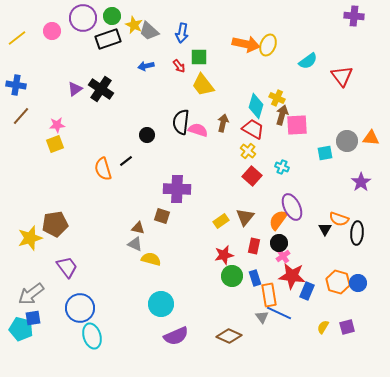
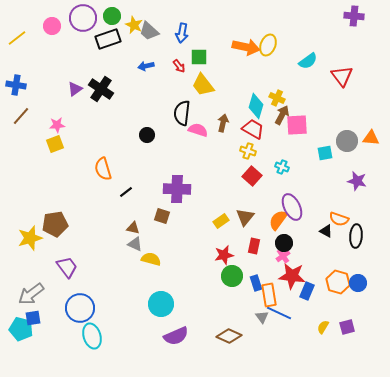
pink circle at (52, 31): moved 5 px up
orange arrow at (246, 44): moved 3 px down
brown arrow at (282, 115): rotated 12 degrees clockwise
black semicircle at (181, 122): moved 1 px right, 9 px up
yellow cross at (248, 151): rotated 21 degrees counterclockwise
black line at (126, 161): moved 31 px down
purple star at (361, 182): moved 4 px left, 1 px up; rotated 24 degrees counterclockwise
brown triangle at (138, 228): moved 5 px left
black triangle at (325, 229): moved 1 px right, 2 px down; rotated 32 degrees counterclockwise
black ellipse at (357, 233): moved 1 px left, 3 px down
black circle at (279, 243): moved 5 px right
blue rectangle at (255, 278): moved 1 px right, 5 px down
